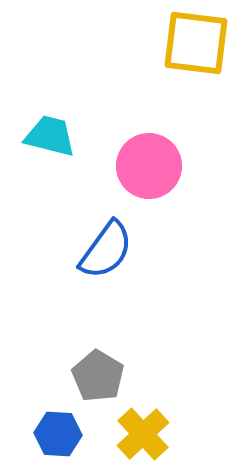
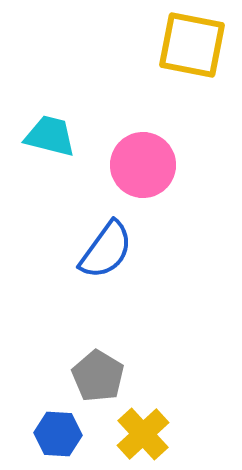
yellow square: moved 4 px left, 2 px down; rotated 4 degrees clockwise
pink circle: moved 6 px left, 1 px up
